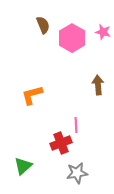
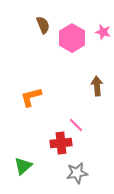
brown arrow: moved 1 px left, 1 px down
orange L-shape: moved 1 px left, 2 px down
pink line: rotated 42 degrees counterclockwise
red cross: rotated 15 degrees clockwise
